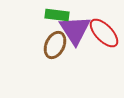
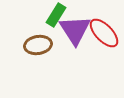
green rectangle: moved 1 px left; rotated 65 degrees counterclockwise
brown ellipse: moved 17 px left; rotated 56 degrees clockwise
